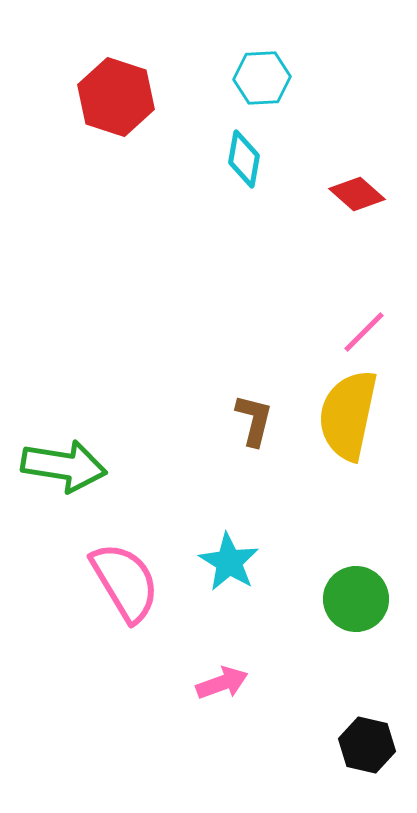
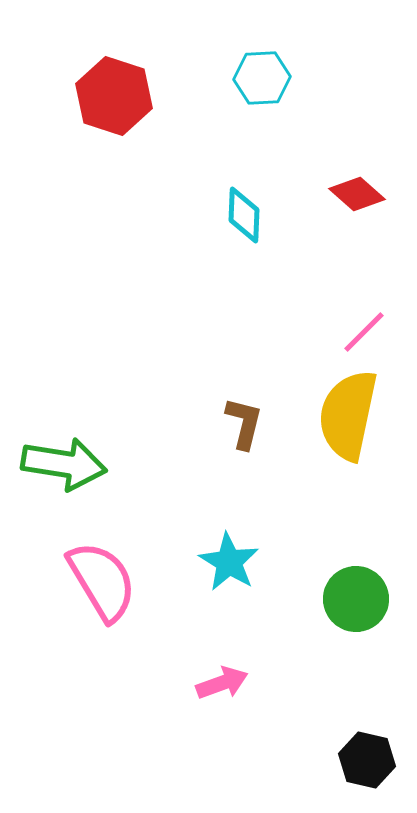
red hexagon: moved 2 px left, 1 px up
cyan diamond: moved 56 px down; rotated 8 degrees counterclockwise
brown L-shape: moved 10 px left, 3 px down
green arrow: moved 2 px up
pink semicircle: moved 23 px left, 1 px up
black hexagon: moved 15 px down
